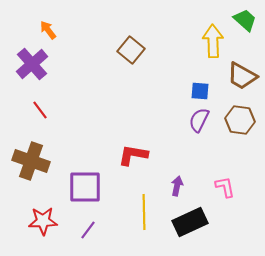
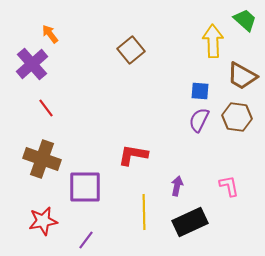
orange arrow: moved 2 px right, 4 px down
brown square: rotated 12 degrees clockwise
red line: moved 6 px right, 2 px up
brown hexagon: moved 3 px left, 3 px up
brown cross: moved 11 px right, 2 px up
pink L-shape: moved 4 px right, 1 px up
red star: rotated 8 degrees counterclockwise
purple line: moved 2 px left, 10 px down
